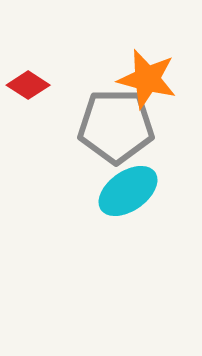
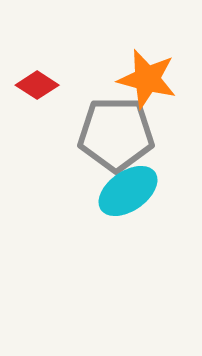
red diamond: moved 9 px right
gray pentagon: moved 8 px down
